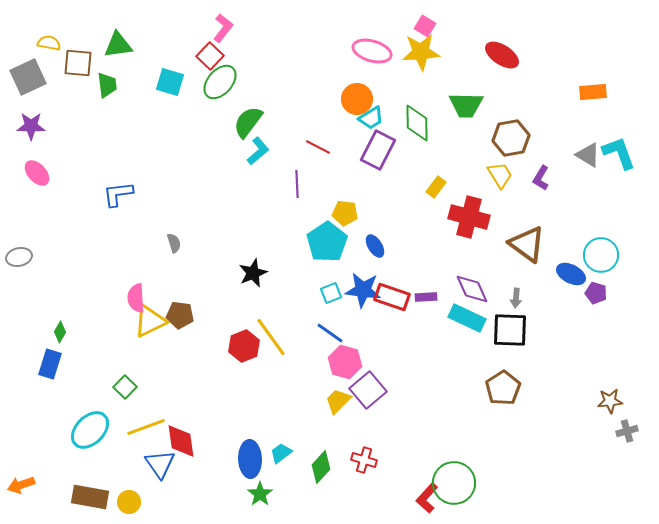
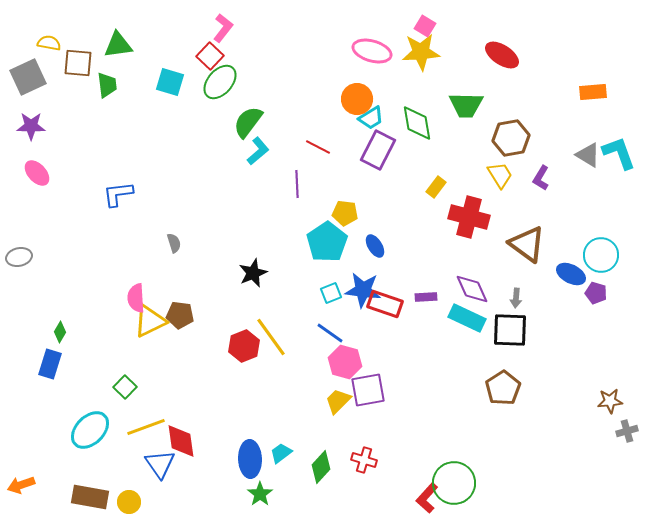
green diamond at (417, 123): rotated 9 degrees counterclockwise
red rectangle at (392, 297): moved 7 px left, 7 px down
purple square at (368, 390): rotated 30 degrees clockwise
